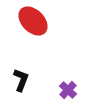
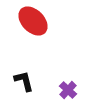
black L-shape: moved 3 px right, 1 px down; rotated 35 degrees counterclockwise
